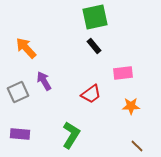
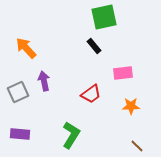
green square: moved 9 px right
purple arrow: rotated 18 degrees clockwise
